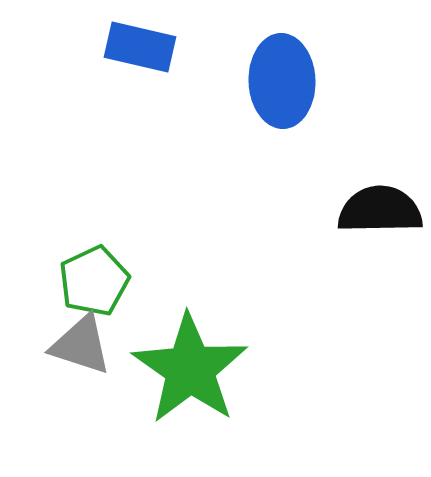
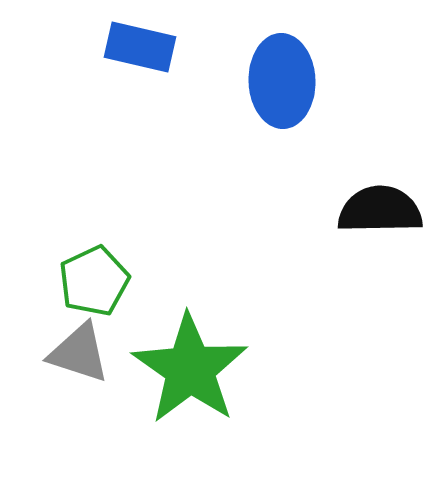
gray triangle: moved 2 px left, 8 px down
